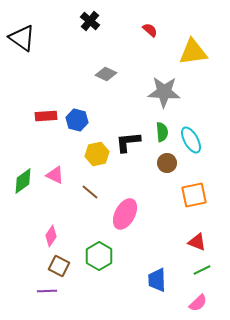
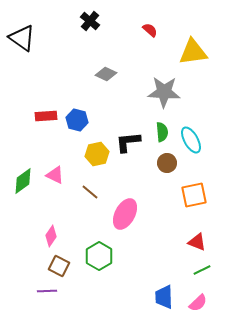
blue trapezoid: moved 7 px right, 17 px down
